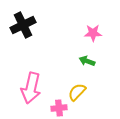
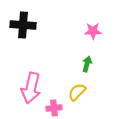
black cross: rotated 30 degrees clockwise
pink star: moved 2 px up
green arrow: moved 3 px down; rotated 84 degrees clockwise
pink cross: moved 5 px left
